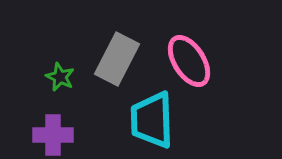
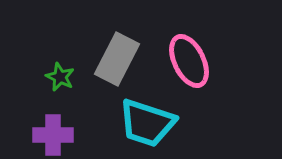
pink ellipse: rotated 6 degrees clockwise
cyan trapezoid: moved 5 px left, 3 px down; rotated 70 degrees counterclockwise
